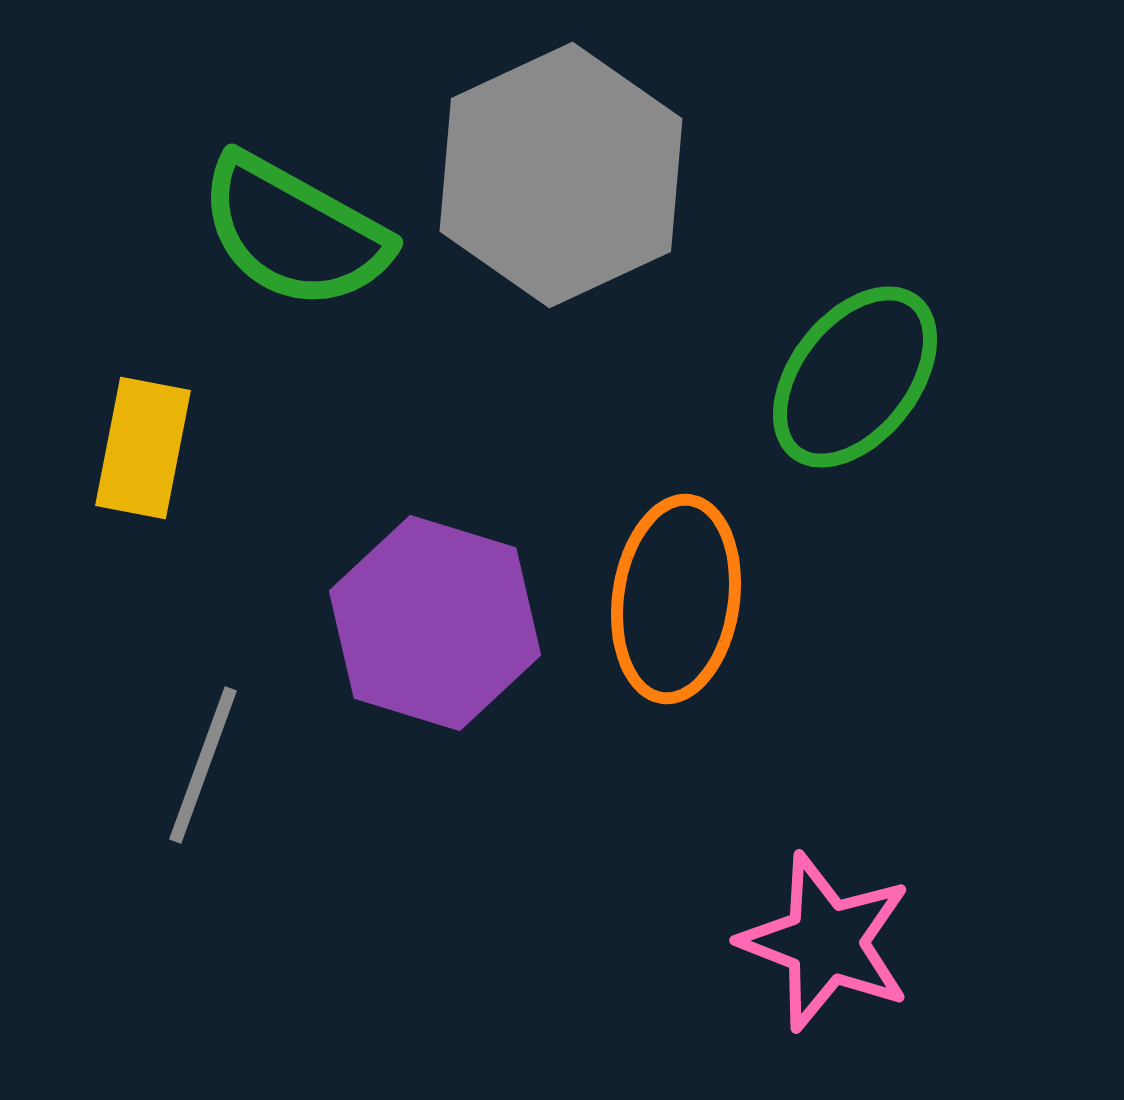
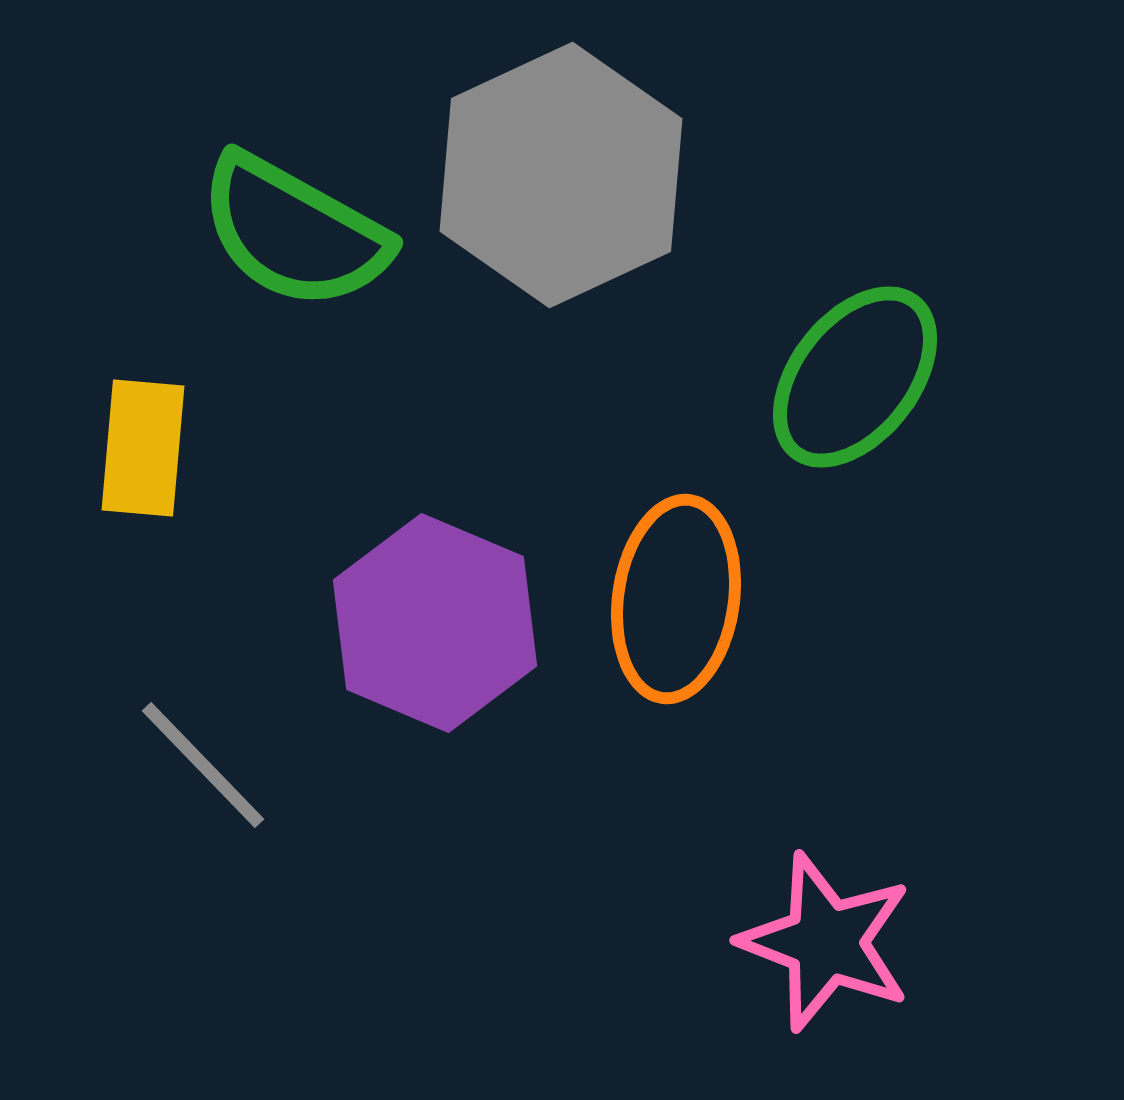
yellow rectangle: rotated 6 degrees counterclockwise
purple hexagon: rotated 6 degrees clockwise
gray line: rotated 64 degrees counterclockwise
